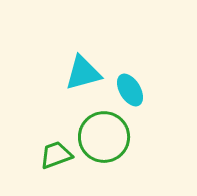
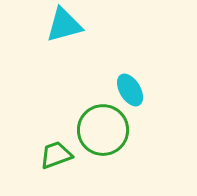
cyan triangle: moved 19 px left, 48 px up
green circle: moved 1 px left, 7 px up
